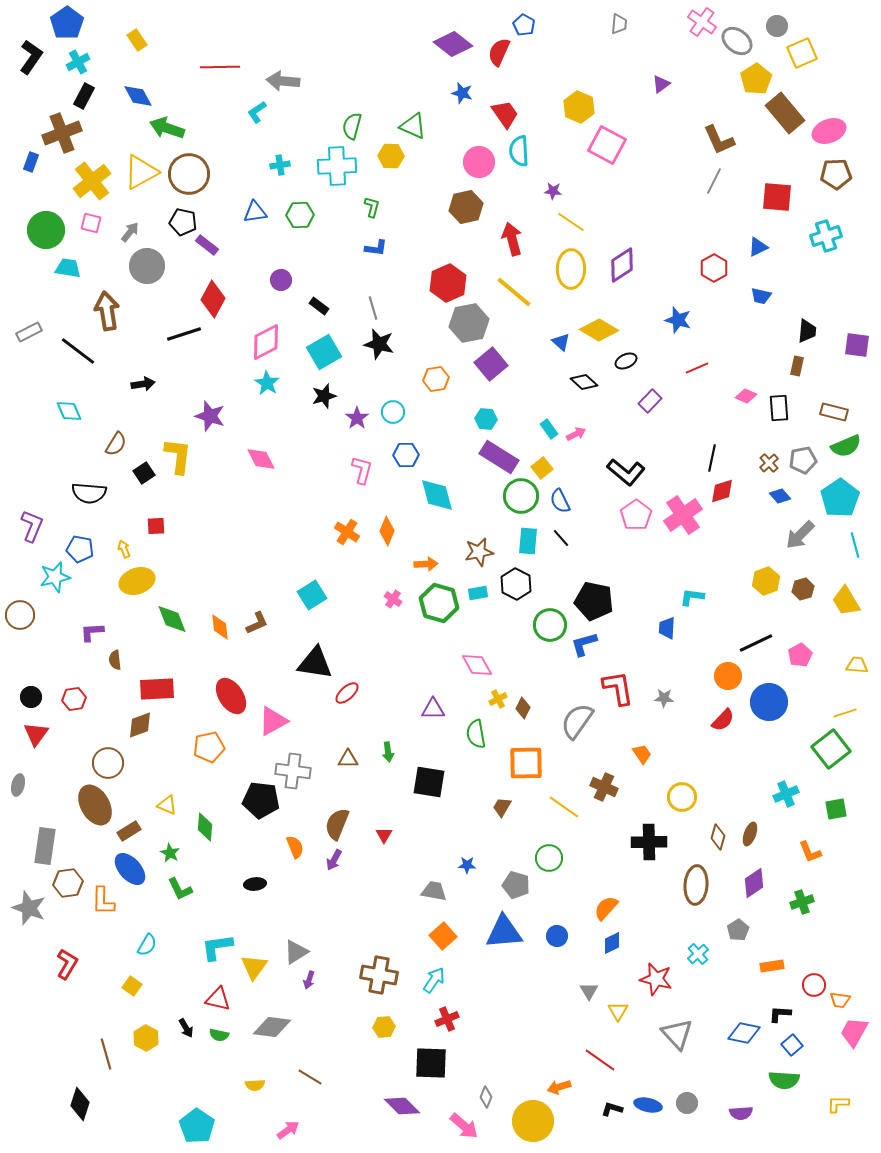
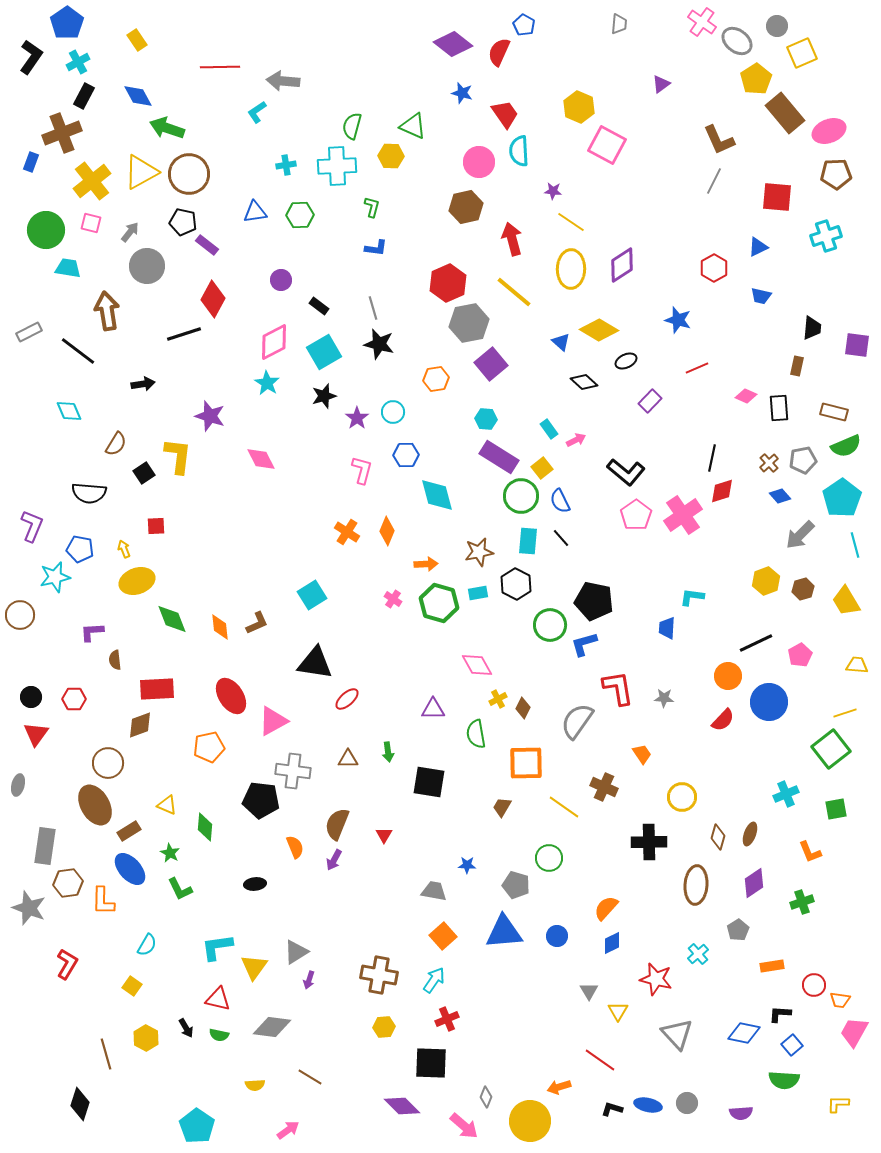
cyan cross at (280, 165): moved 6 px right
black trapezoid at (807, 331): moved 5 px right, 3 px up
pink diamond at (266, 342): moved 8 px right
pink arrow at (576, 434): moved 6 px down
cyan pentagon at (840, 498): moved 2 px right
red ellipse at (347, 693): moved 6 px down
red hexagon at (74, 699): rotated 10 degrees clockwise
yellow circle at (533, 1121): moved 3 px left
